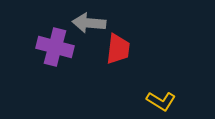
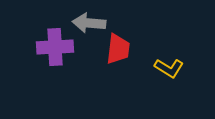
purple cross: rotated 18 degrees counterclockwise
yellow L-shape: moved 8 px right, 33 px up
